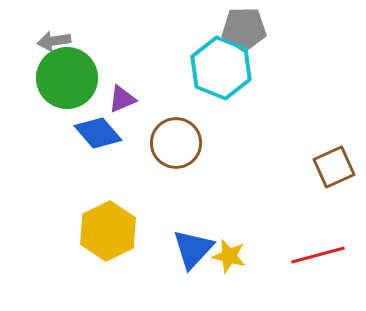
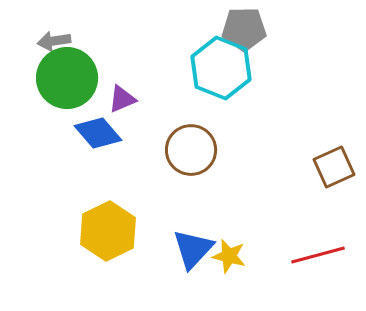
brown circle: moved 15 px right, 7 px down
